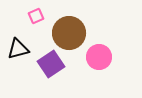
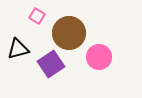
pink square: moved 1 px right; rotated 35 degrees counterclockwise
